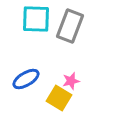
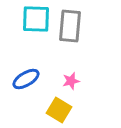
gray rectangle: rotated 16 degrees counterclockwise
yellow square: moved 12 px down
